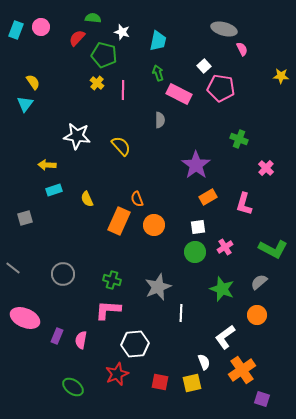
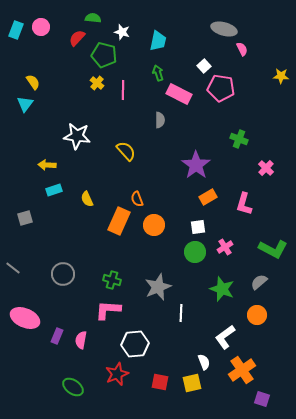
yellow semicircle at (121, 146): moved 5 px right, 5 px down
